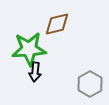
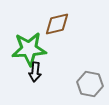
gray hexagon: rotated 20 degrees counterclockwise
